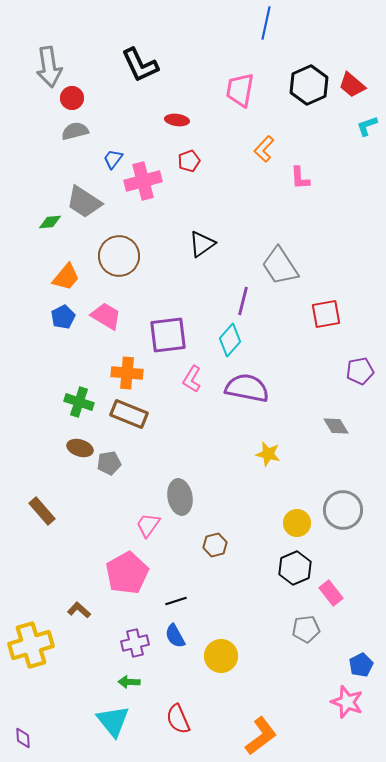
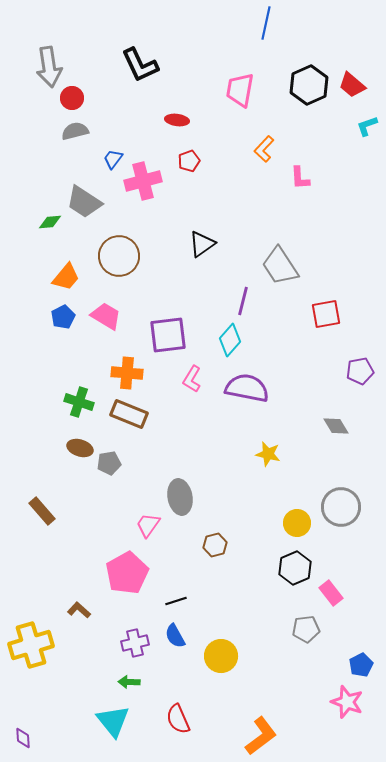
gray circle at (343, 510): moved 2 px left, 3 px up
